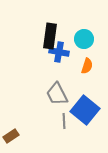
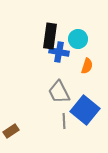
cyan circle: moved 6 px left
gray trapezoid: moved 2 px right, 2 px up
brown rectangle: moved 5 px up
